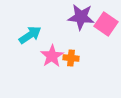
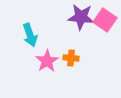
pink square: moved 1 px left, 4 px up
cyan arrow: rotated 105 degrees clockwise
pink star: moved 5 px left, 5 px down
